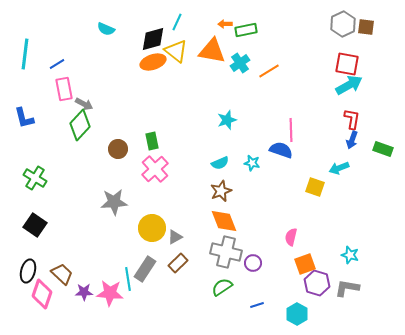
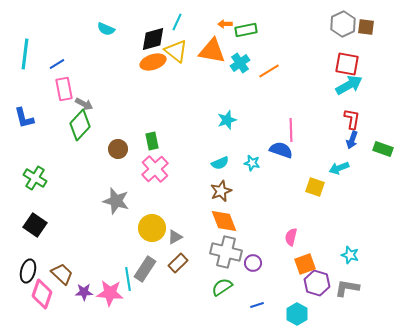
gray star at (114, 202): moved 2 px right, 1 px up; rotated 20 degrees clockwise
